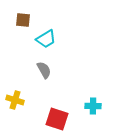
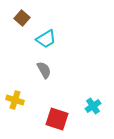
brown square: moved 1 px left, 2 px up; rotated 35 degrees clockwise
cyan cross: rotated 35 degrees counterclockwise
